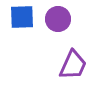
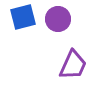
blue square: moved 1 px right; rotated 12 degrees counterclockwise
